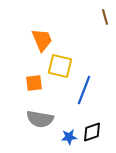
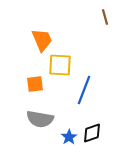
yellow square: moved 1 px up; rotated 10 degrees counterclockwise
orange square: moved 1 px right, 1 px down
black diamond: moved 1 px down
blue star: rotated 28 degrees counterclockwise
